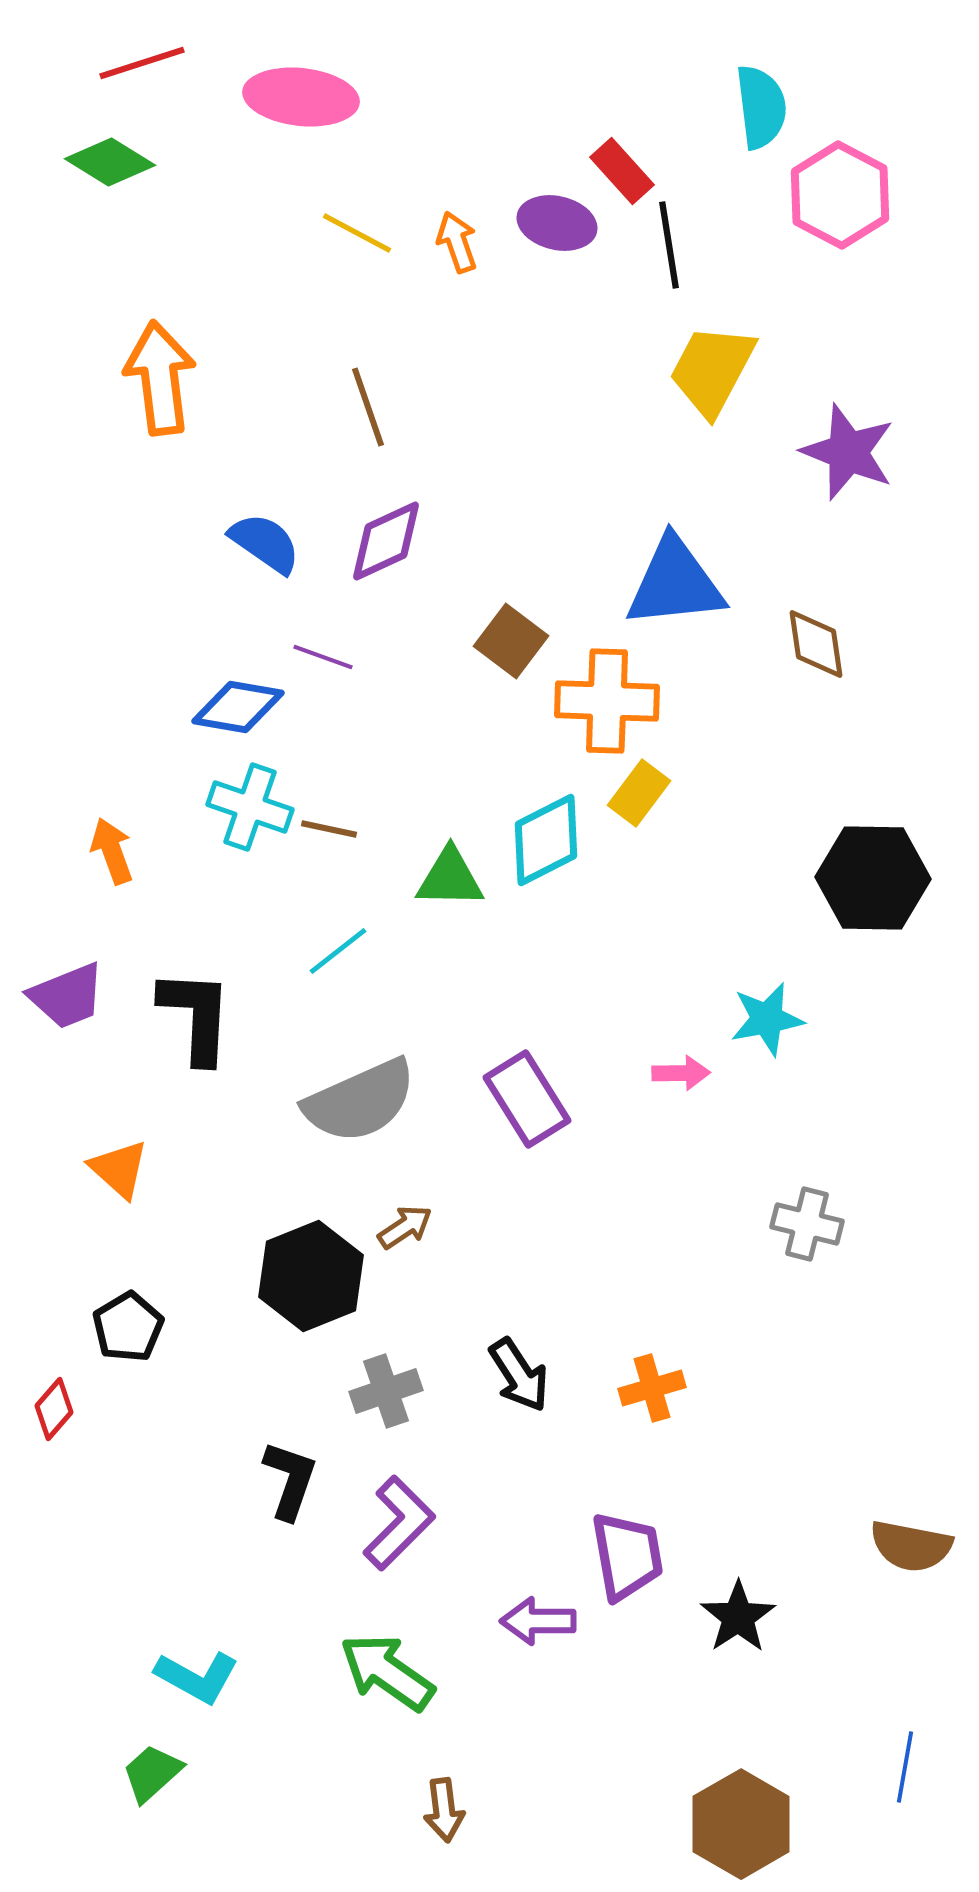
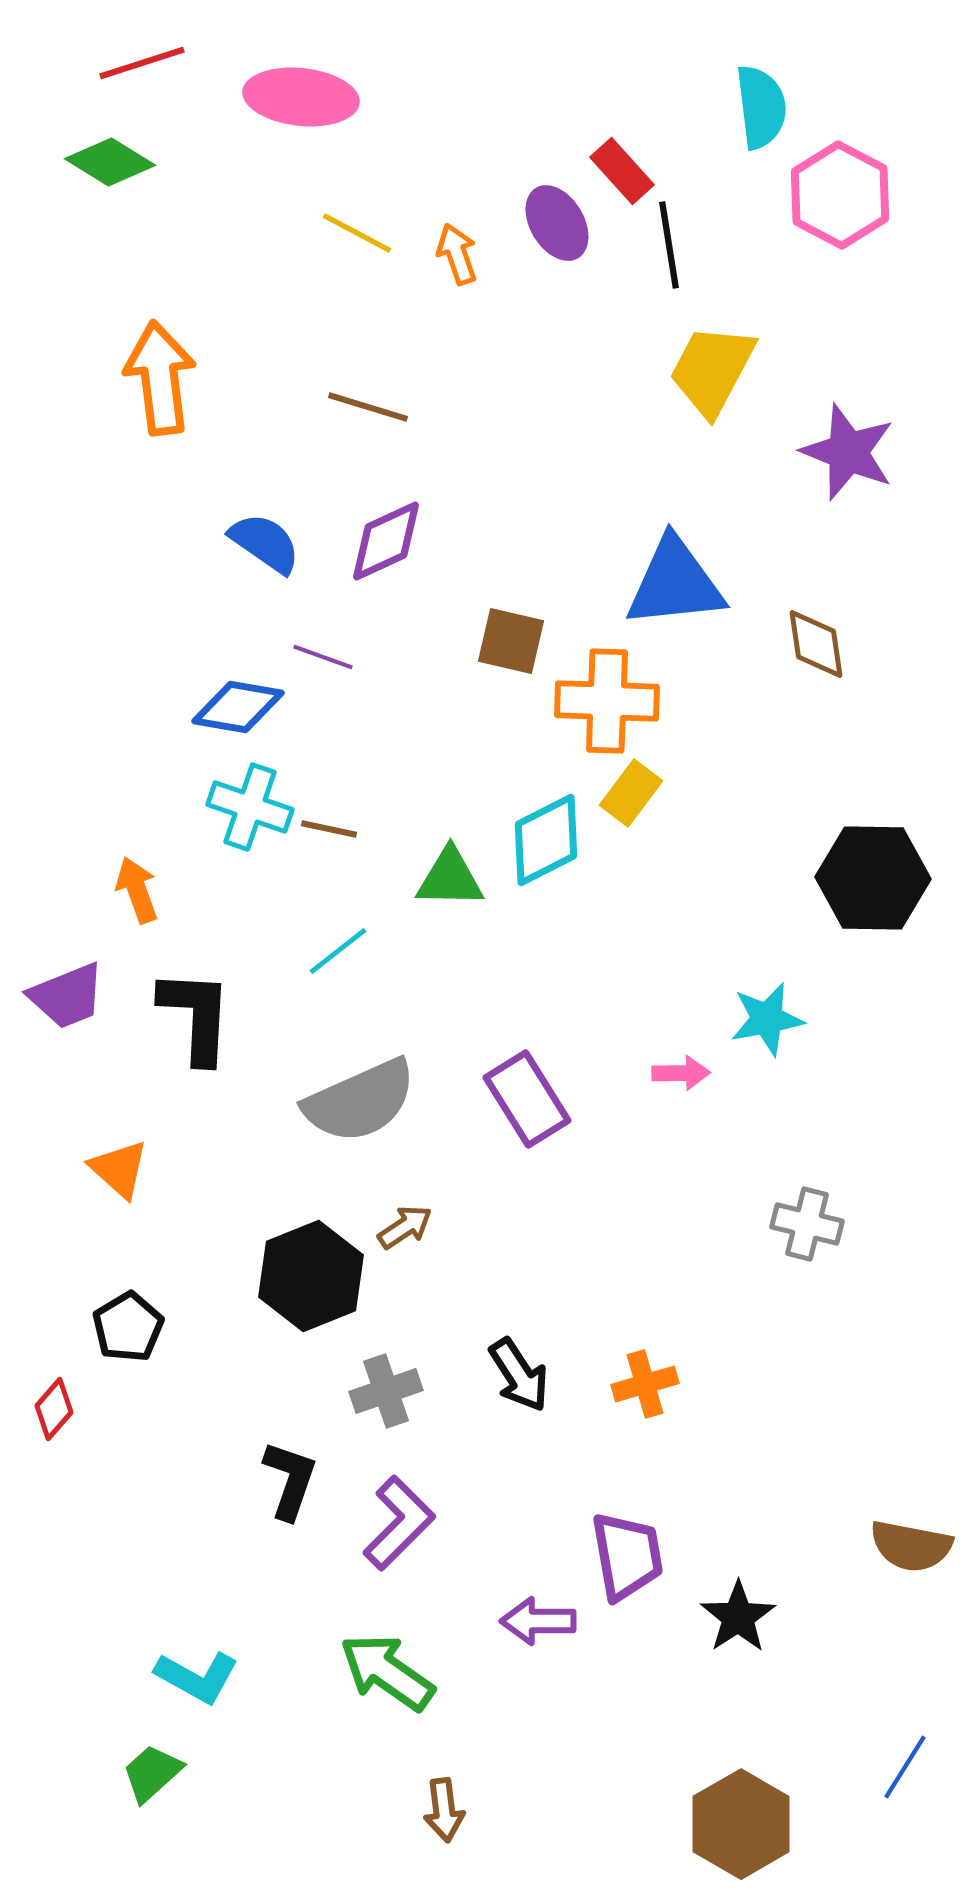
purple ellipse at (557, 223): rotated 46 degrees clockwise
orange arrow at (457, 242): moved 12 px down
brown line at (368, 407): rotated 54 degrees counterclockwise
brown square at (511, 641): rotated 24 degrees counterclockwise
yellow rectangle at (639, 793): moved 8 px left
orange arrow at (112, 851): moved 25 px right, 39 px down
orange cross at (652, 1388): moved 7 px left, 4 px up
blue line at (905, 1767): rotated 22 degrees clockwise
